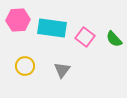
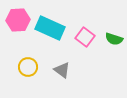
cyan rectangle: moved 2 px left; rotated 16 degrees clockwise
green semicircle: rotated 30 degrees counterclockwise
yellow circle: moved 3 px right, 1 px down
gray triangle: rotated 30 degrees counterclockwise
